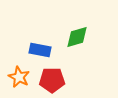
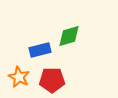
green diamond: moved 8 px left, 1 px up
blue rectangle: rotated 25 degrees counterclockwise
